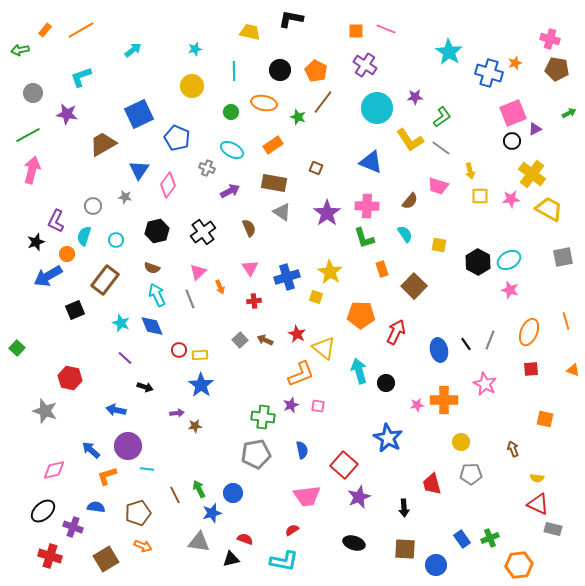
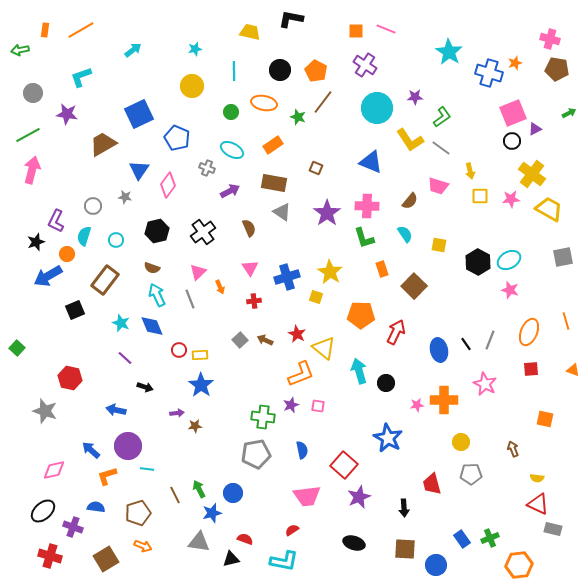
orange rectangle at (45, 30): rotated 32 degrees counterclockwise
